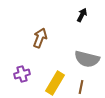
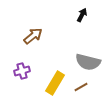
brown arrow: moved 7 px left, 2 px up; rotated 30 degrees clockwise
gray semicircle: moved 1 px right, 3 px down
purple cross: moved 3 px up
brown line: rotated 48 degrees clockwise
